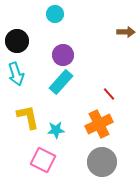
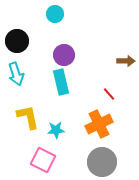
brown arrow: moved 29 px down
purple circle: moved 1 px right
cyan rectangle: rotated 55 degrees counterclockwise
